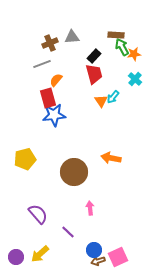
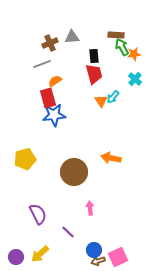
black rectangle: rotated 48 degrees counterclockwise
orange semicircle: moved 1 px left, 1 px down; rotated 16 degrees clockwise
purple semicircle: rotated 15 degrees clockwise
